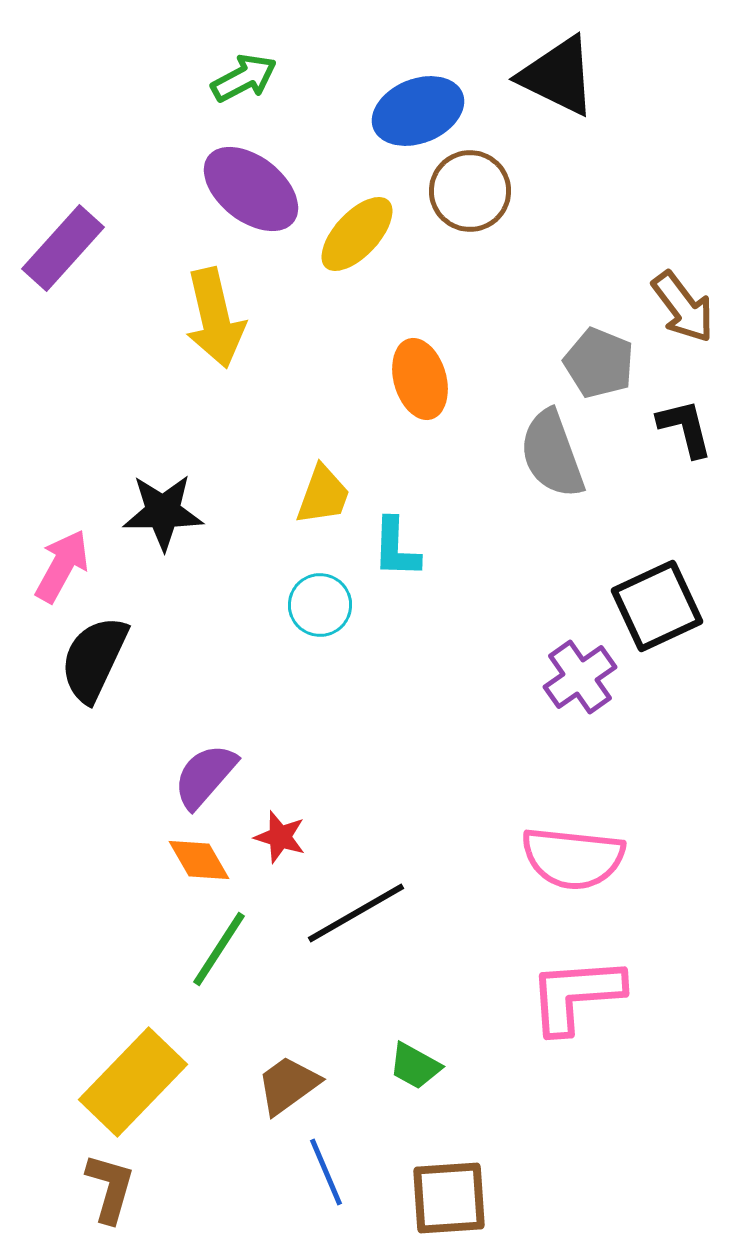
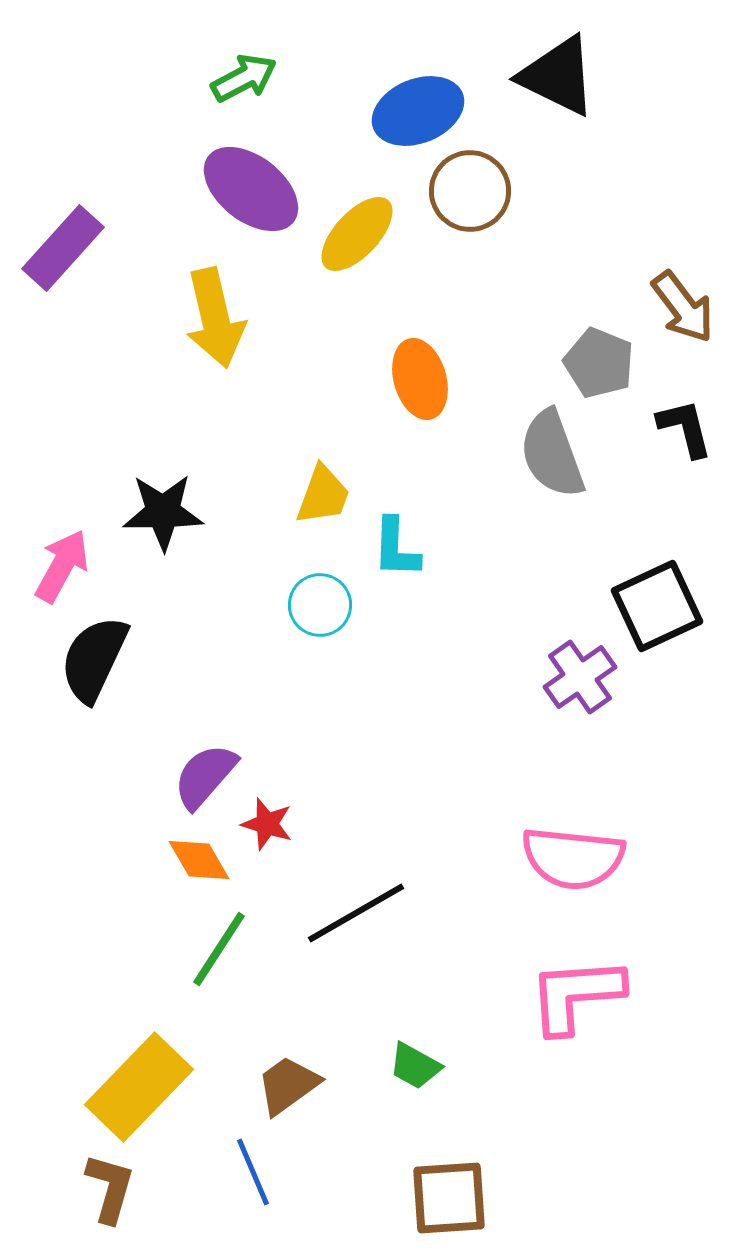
red star: moved 13 px left, 13 px up
yellow rectangle: moved 6 px right, 5 px down
blue line: moved 73 px left
